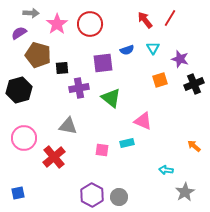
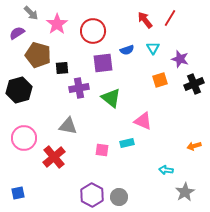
gray arrow: rotated 42 degrees clockwise
red circle: moved 3 px right, 7 px down
purple semicircle: moved 2 px left
orange arrow: rotated 56 degrees counterclockwise
